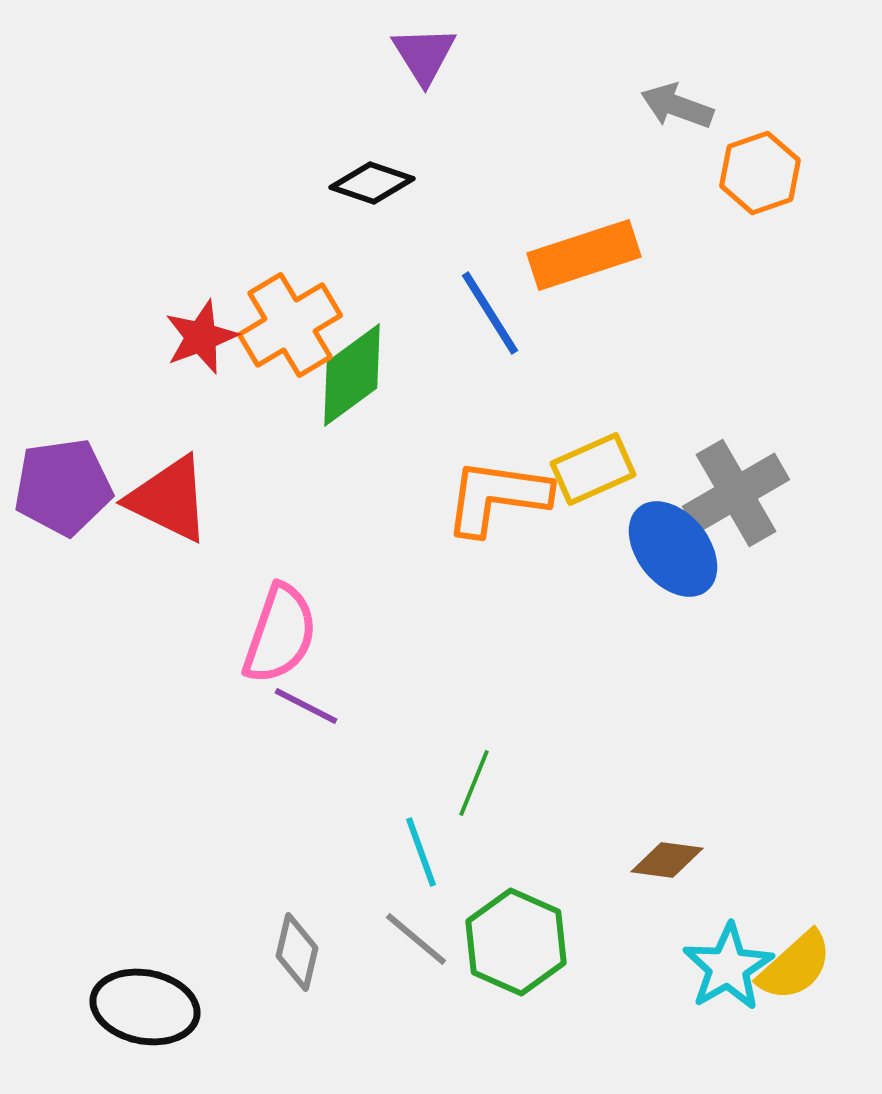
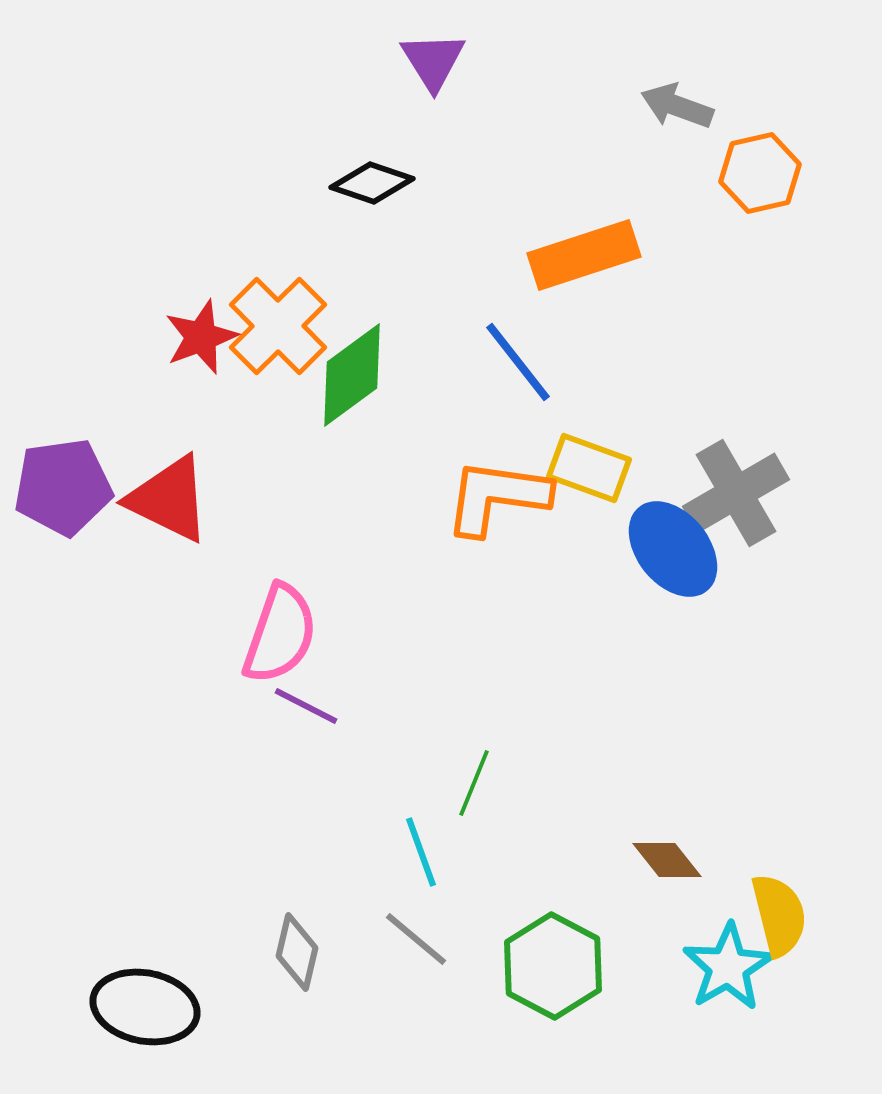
purple triangle: moved 9 px right, 6 px down
orange hexagon: rotated 6 degrees clockwise
blue line: moved 28 px right, 49 px down; rotated 6 degrees counterclockwise
orange cross: moved 12 px left, 1 px down; rotated 14 degrees counterclockwise
yellow rectangle: moved 4 px left, 1 px up; rotated 44 degrees clockwise
brown diamond: rotated 44 degrees clockwise
green hexagon: moved 37 px right, 24 px down; rotated 4 degrees clockwise
yellow semicircle: moved 16 px left, 51 px up; rotated 62 degrees counterclockwise
